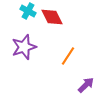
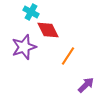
cyan cross: moved 3 px right, 1 px down
red diamond: moved 4 px left, 13 px down
